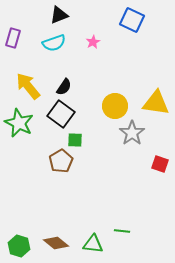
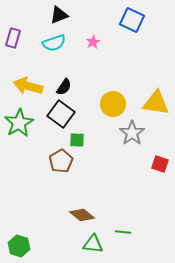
yellow arrow: rotated 36 degrees counterclockwise
yellow circle: moved 2 px left, 2 px up
green star: rotated 16 degrees clockwise
green square: moved 2 px right
green line: moved 1 px right, 1 px down
brown diamond: moved 26 px right, 28 px up
